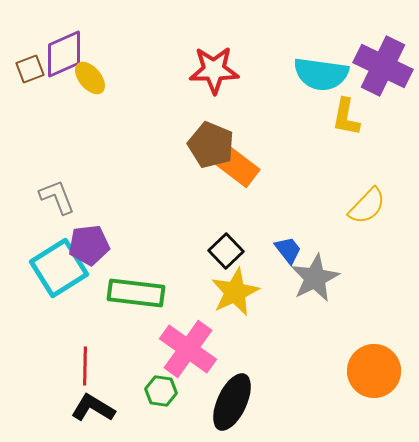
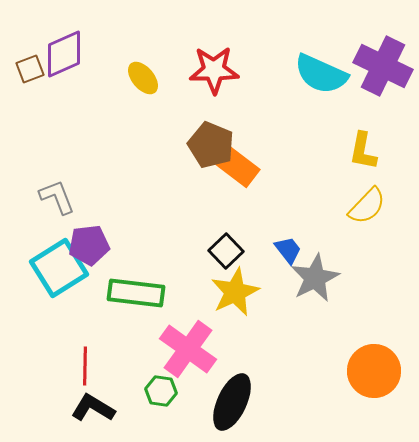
cyan semicircle: rotated 16 degrees clockwise
yellow ellipse: moved 53 px right
yellow L-shape: moved 17 px right, 34 px down
